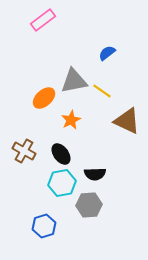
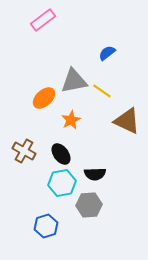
blue hexagon: moved 2 px right
